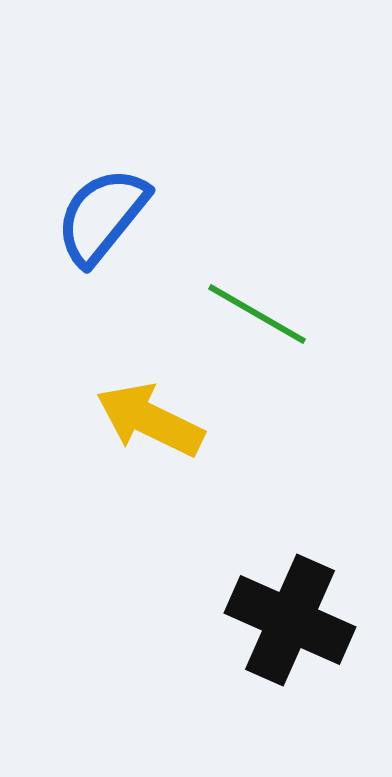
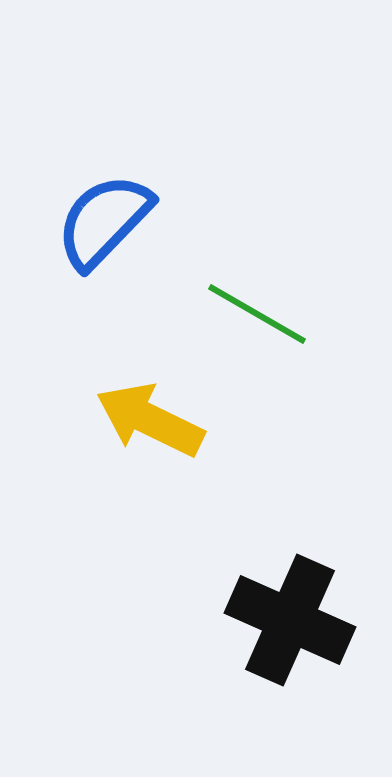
blue semicircle: moved 2 px right, 5 px down; rotated 5 degrees clockwise
